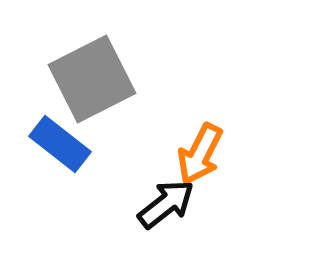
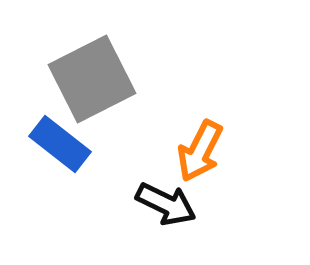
orange arrow: moved 3 px up
black arrow: rotated 64 degrees clockwise
